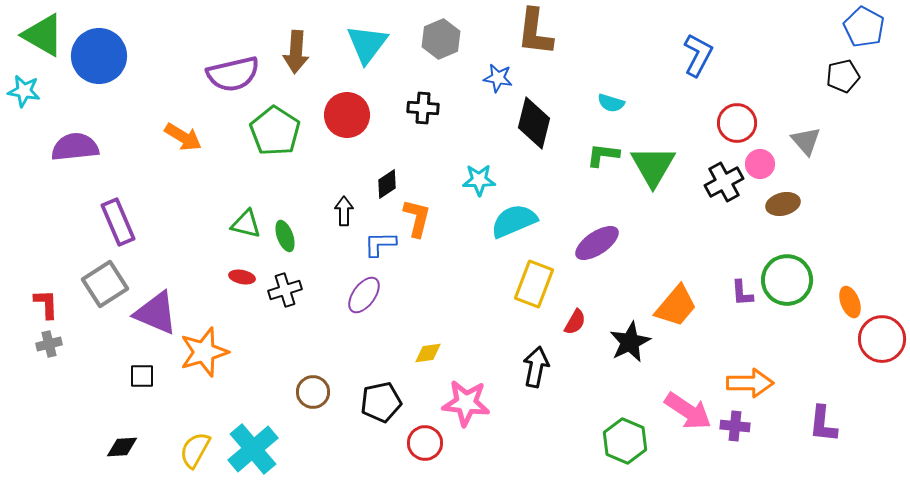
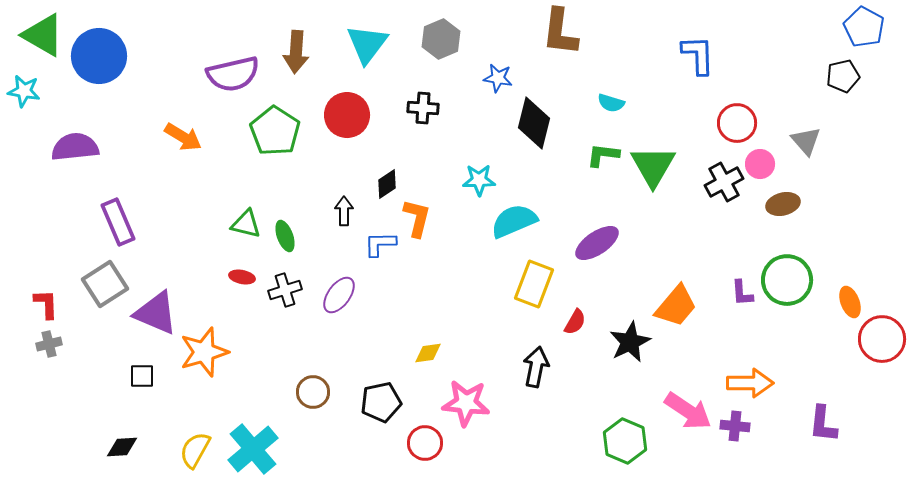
brown L-shape at (535, 32): moved 25 px right
blue L-shape at (698, 55): rotated 30 degrees counterclockwise
purple ellipse at (364, 295): moved 25 px left
